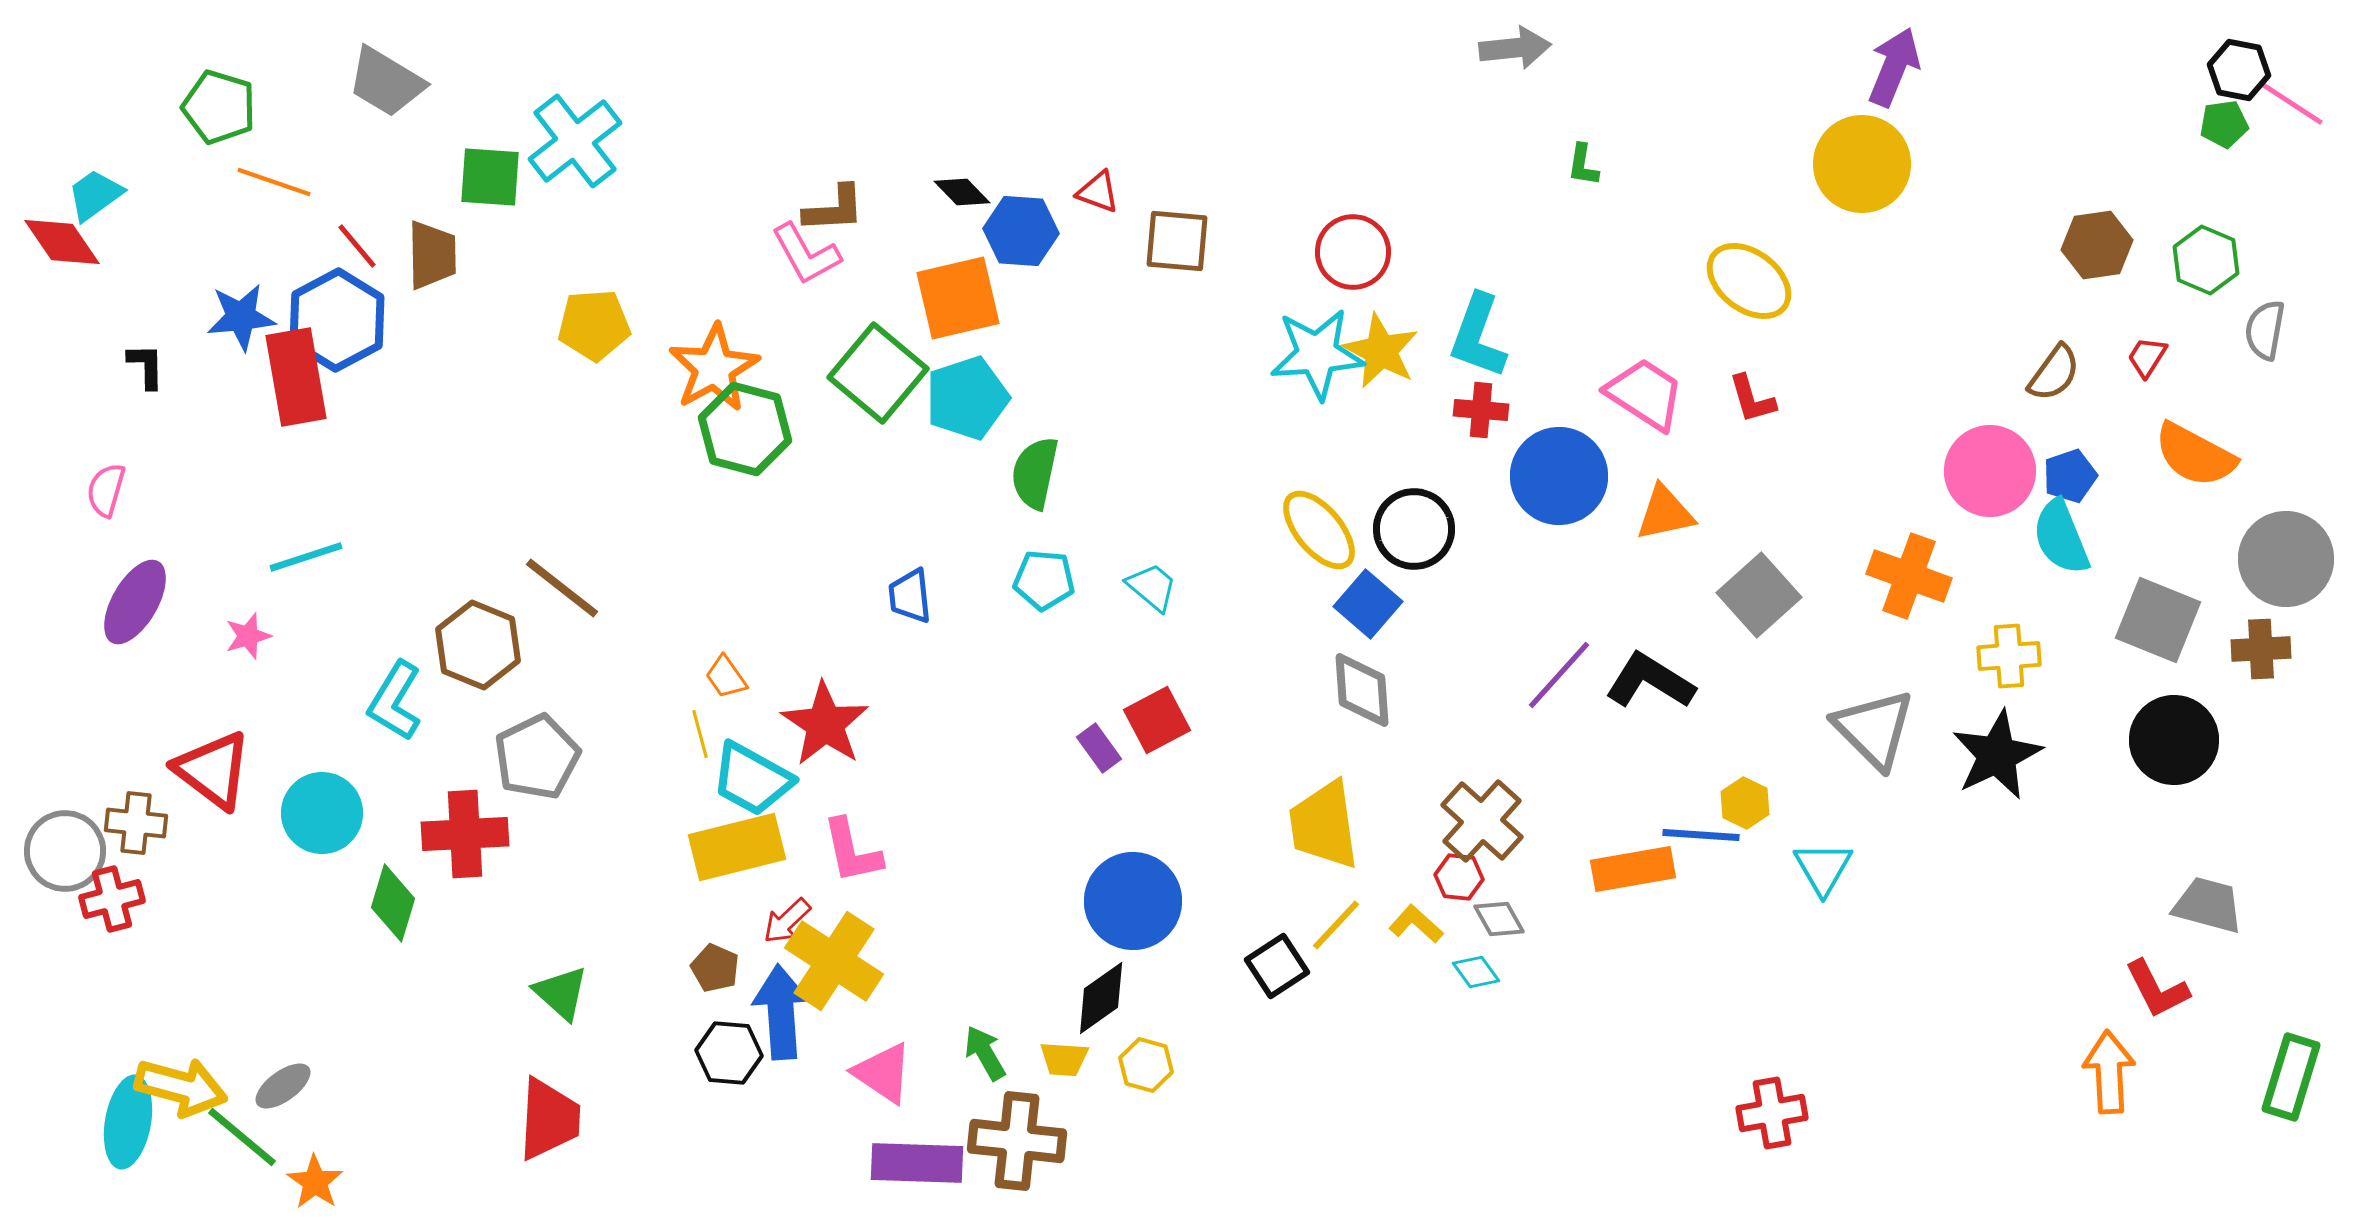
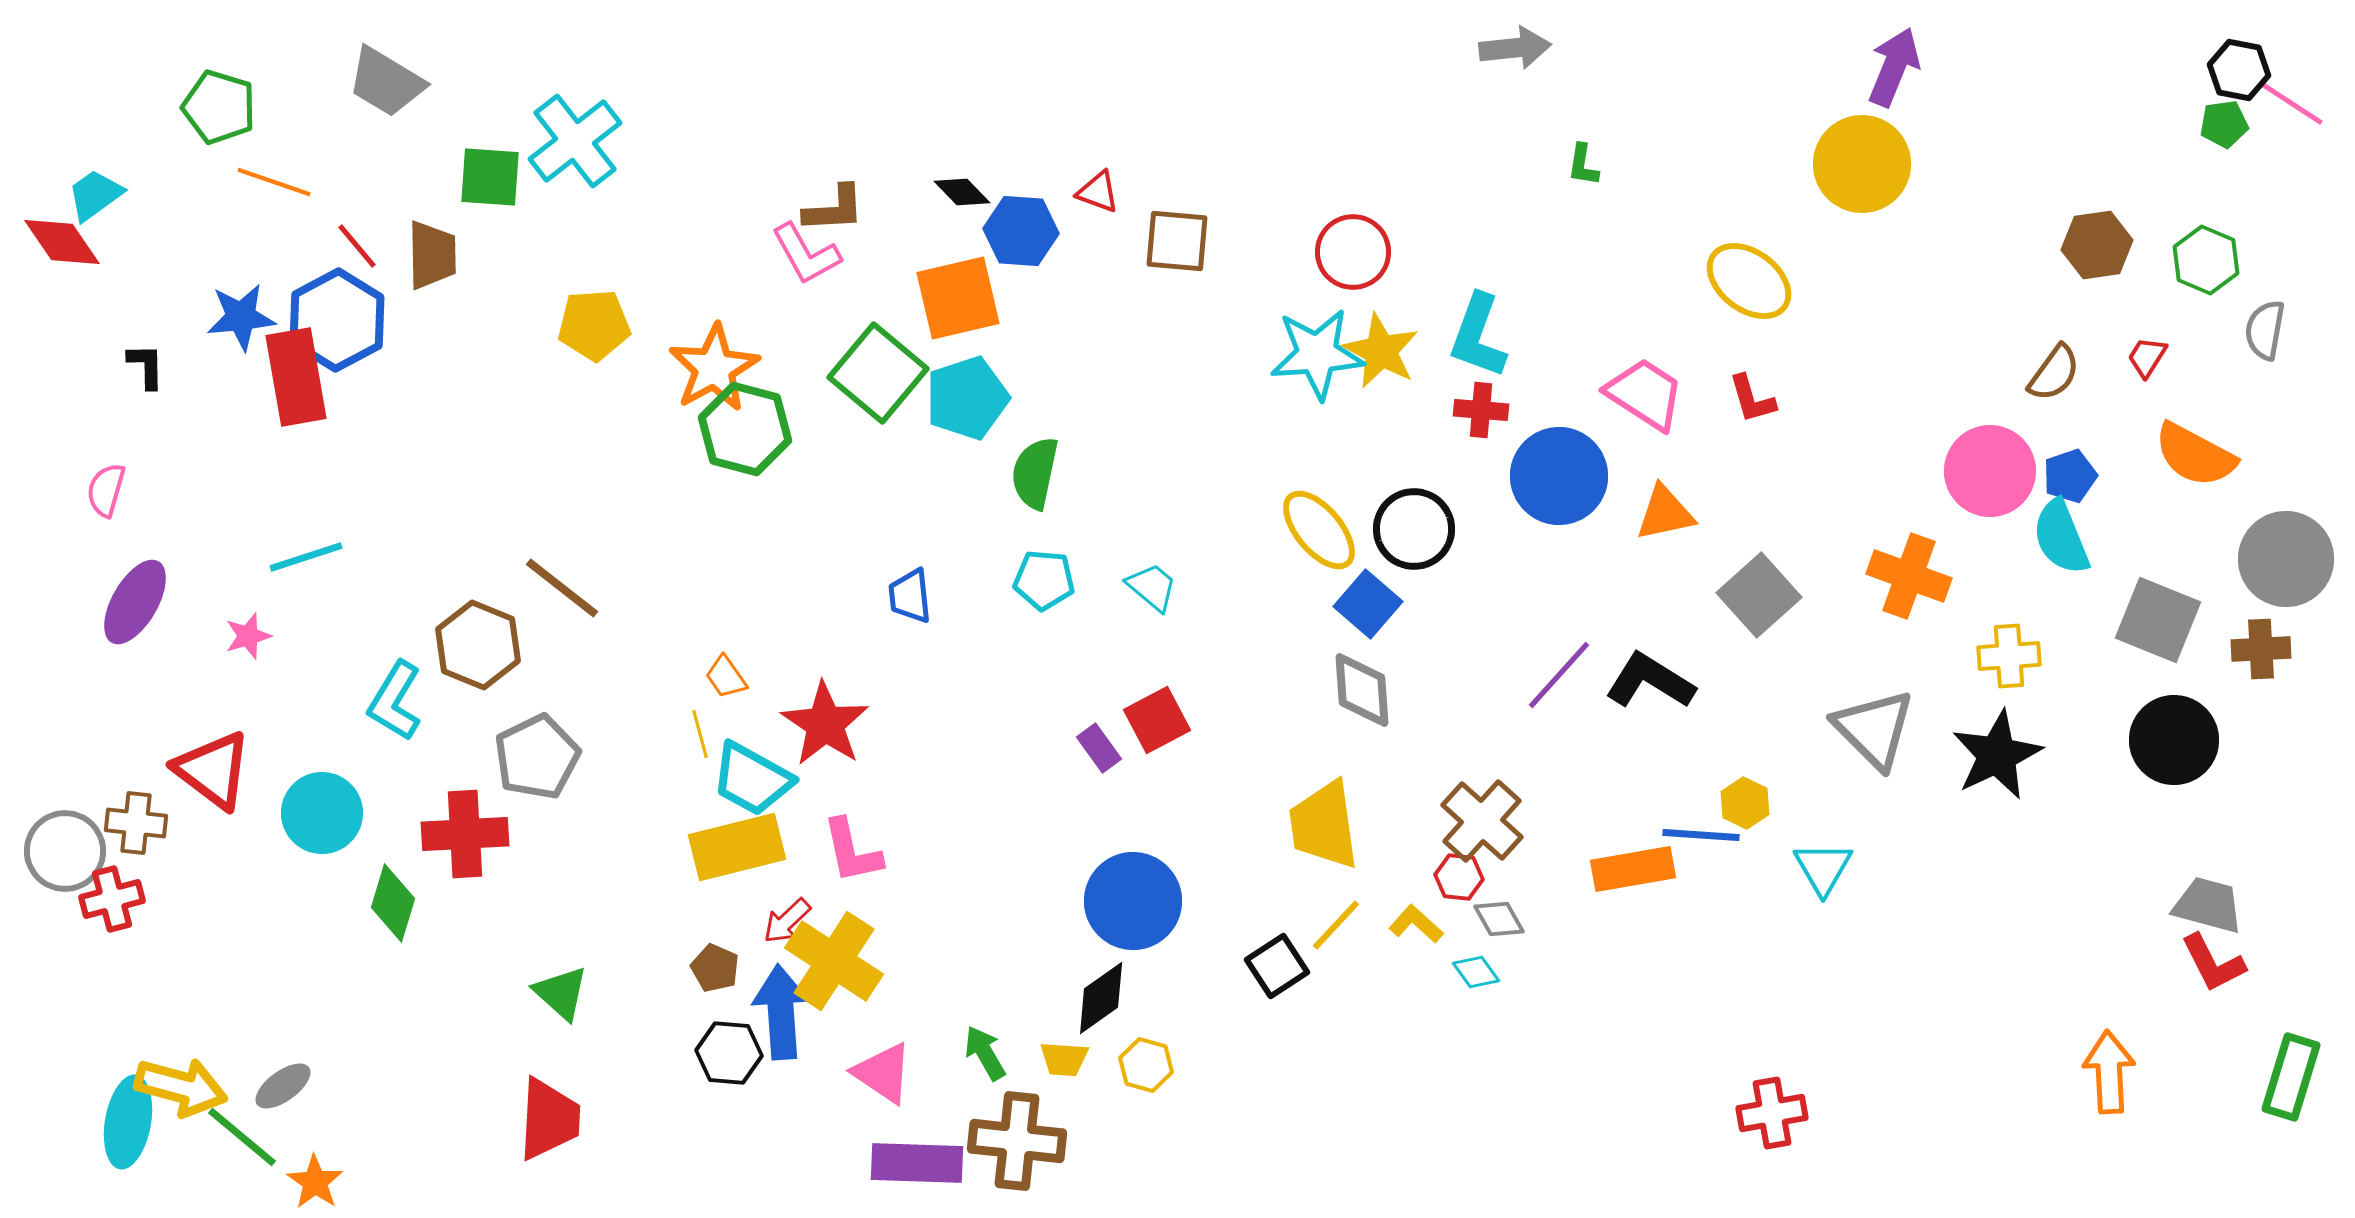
red L-shape at (2157, 989): moved 56 px right, 26 px up
